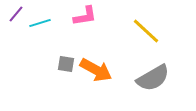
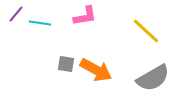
cyan line: rotated 25 degrees clockwise
